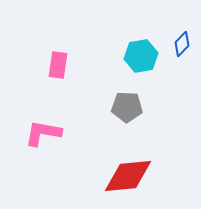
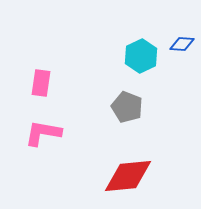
blue diamond: rotated 50 degrees clockwise
cyan hexagon: rotated 16 degrees counterclockwise
pink rectangle: moved 17 px left, 18 px down
gray pentagon: rotated 20 degrees clockwise
